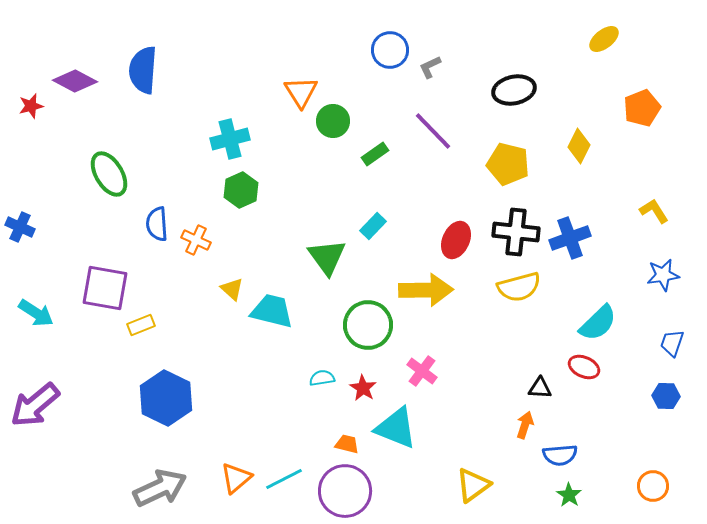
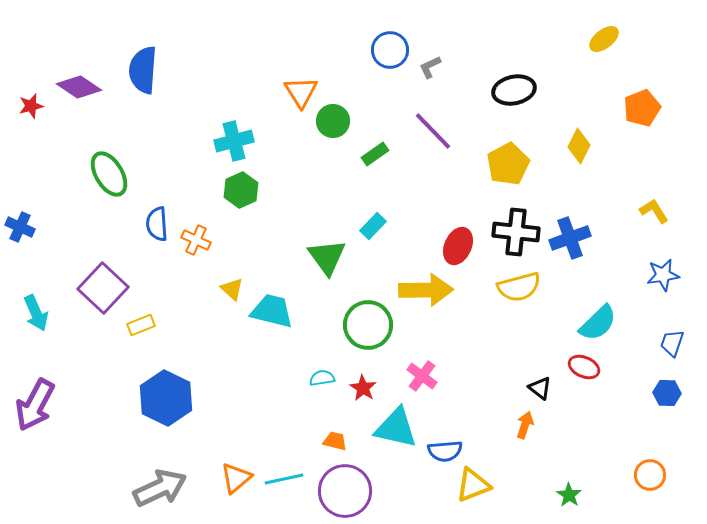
purple diamond at (75, 81): moved 4 px right, 6 px down; rotated 6 degrees clockwise
cyan cross at (230, 139): moved 4 px right, 2 px down
yellow pentagon at (508, 164): rotated 30 degrees clockwise
red ellipse at (456, 240): moved 2 px right, 6 px down
purple square at (105, 288): moved 2 px left; rotated 33 degrees clockwise
cyan arrow at (36, 313): rotated 33 degrees clockwise
pink cross at (422, 371): moved 5 px down
black triangle at (540, 388): rotated 35 degrees clockwise
blue hexagon at (666, 396): moved 1 px right, 3 px up
purple arrow at (35, 405): rotated 22 degrees counterclockwise
cyan triangle at (396, 428): rotated 9 degrees counterclockwise
orange trapezoid at (347, 444): moved 12 px left, 3 px up
blue semicircle at (560, 455): moved 115 px left, 4 px up
cyan line at (284, 479): rotated 15 degrees clockwise
yellow triangle at (473, 485): rotated 15 degrees clockwise
orange circle at (653, 486): moved 3 px left, 11 px up
